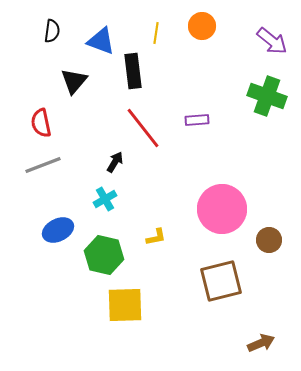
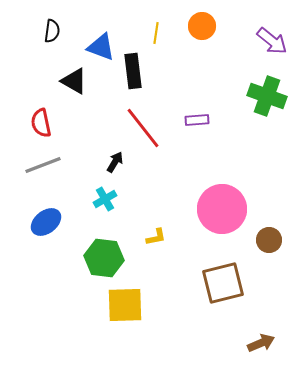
blue triangle: moved 6 px down
black triangle: rotated 40 degrees counterclockwise
blue ellipse: moved 12 px left, 8 px up; rotated 12 degrees counterclockwise
green hexagon: moved 3 px down; rotated 6 degrees counterclockwise
brown square: moved 2 px right, 2 px down
